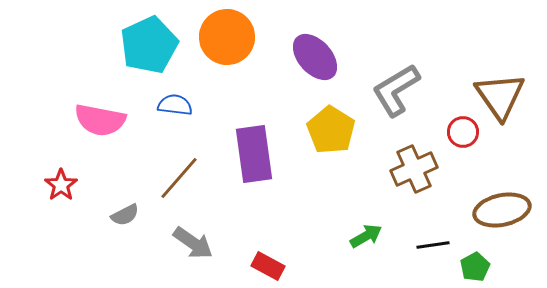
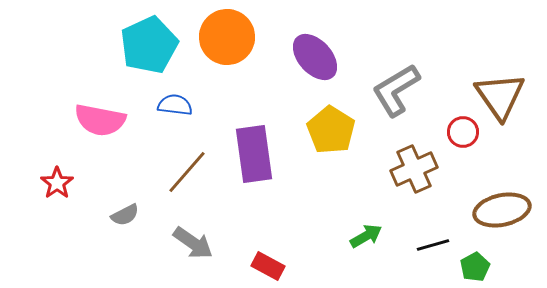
brown line: moved 8 px right, 6 px up
red star: moved 4 px left, 2 px up
black line: rotated 8 degrees counterclockwise
